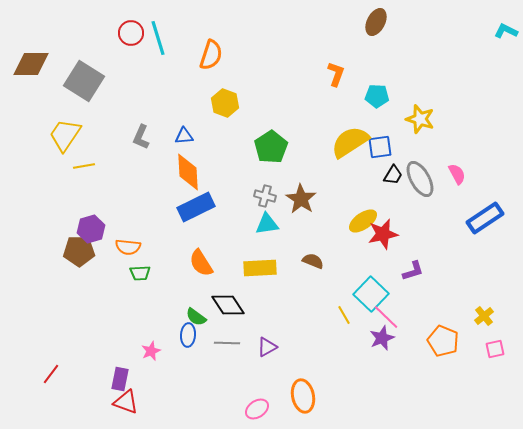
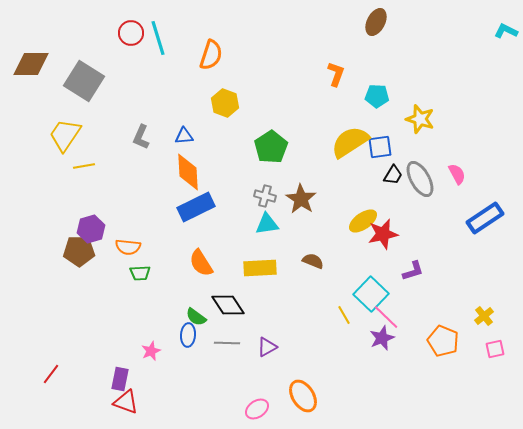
orange ellipse at (303, 396): rotated 20 degrees counterclockwise
